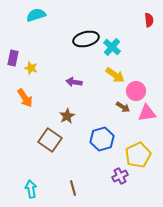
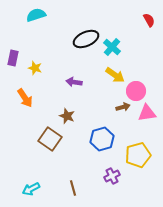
red semicircle: rotated 24 degrees counterclockwise
black ellipse: rotated 10 degrees counterclockwise
yellow star: moved 4 px right
brown arrow: rotated 48 degrees counterclockwise
brown star: rotated 21 degrees counterclockwise
brown square: moved 1 px up
yellow pentagon: rotated 10 degrees clockwise
purple cross: moved 8 px left
cyan arrow: rotated 108 degrees counterclockwise
